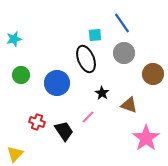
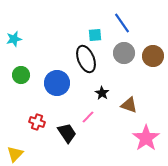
brown circle: moved 18 px up
black trapezoid: moved 3 px right, 2 px down
